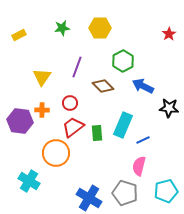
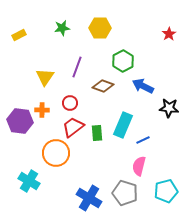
yellow triangle: moved 3 px right
brown diamond: rotated 25 degrees counterclockwise
